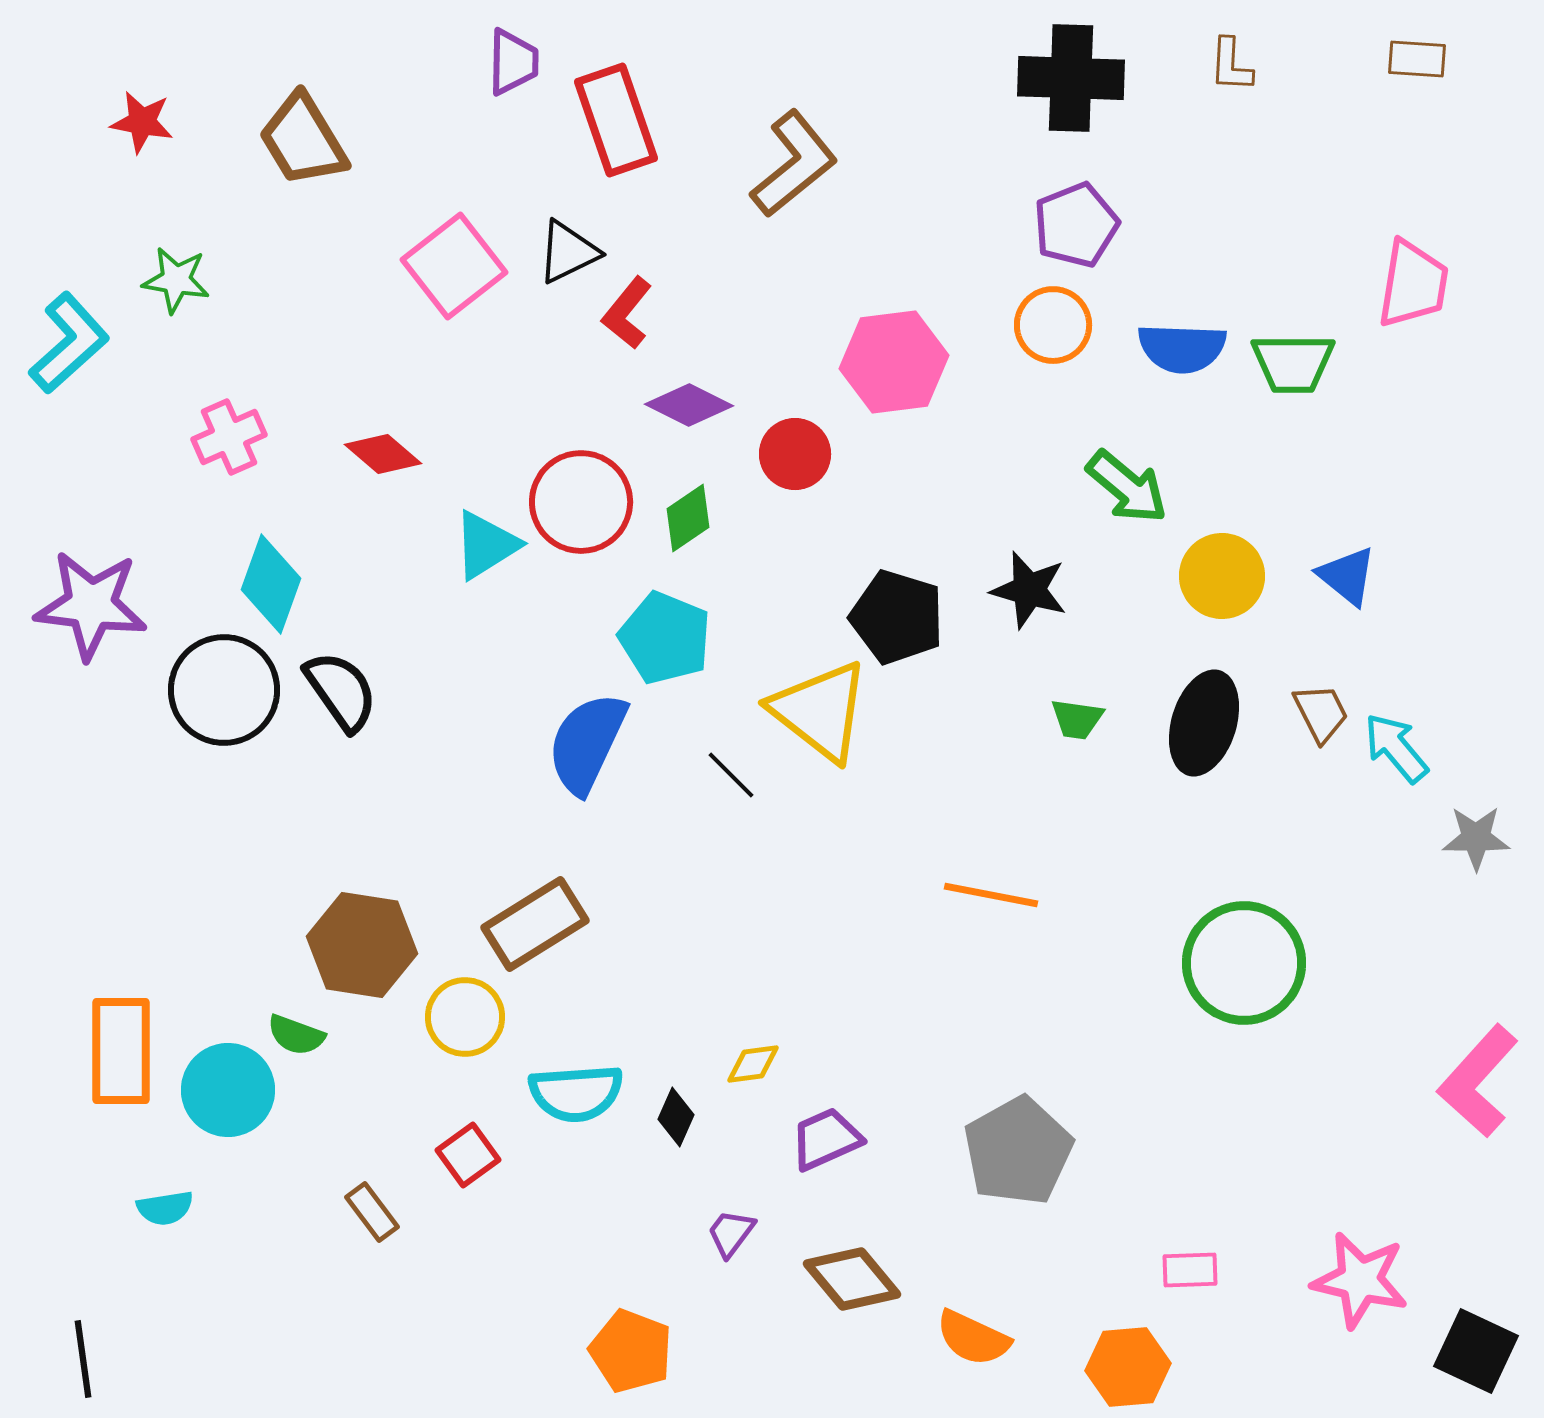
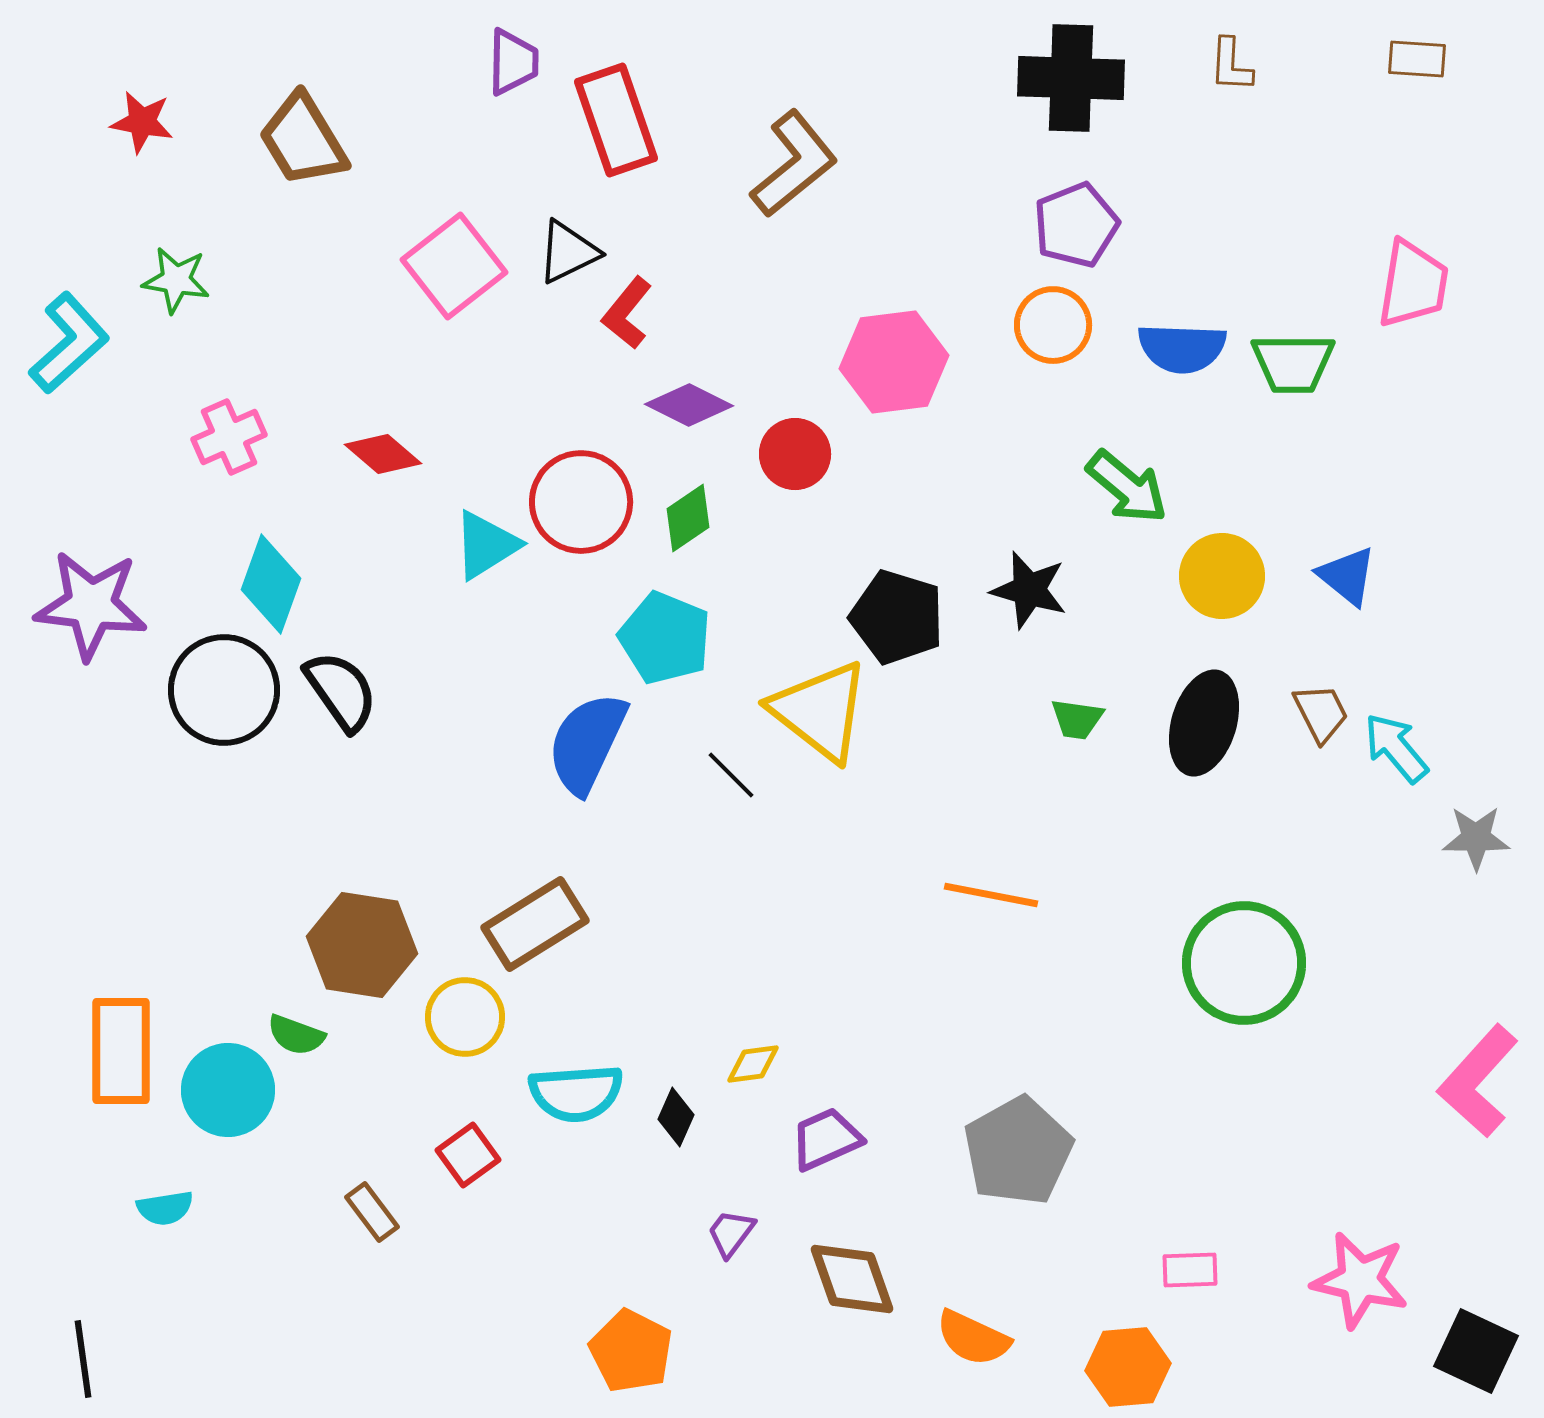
brown diamond at (852, 1279): rotated 20 degrees clockwise
orange pentagon at (631, 1351): rotated 6 degrees clockwise
